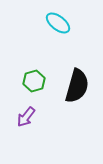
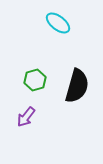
green hexagon: moved 1 px right, 1 px up
